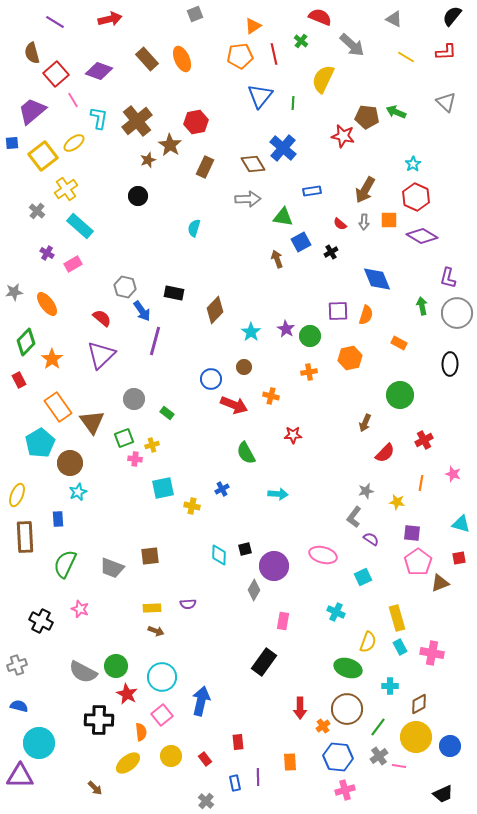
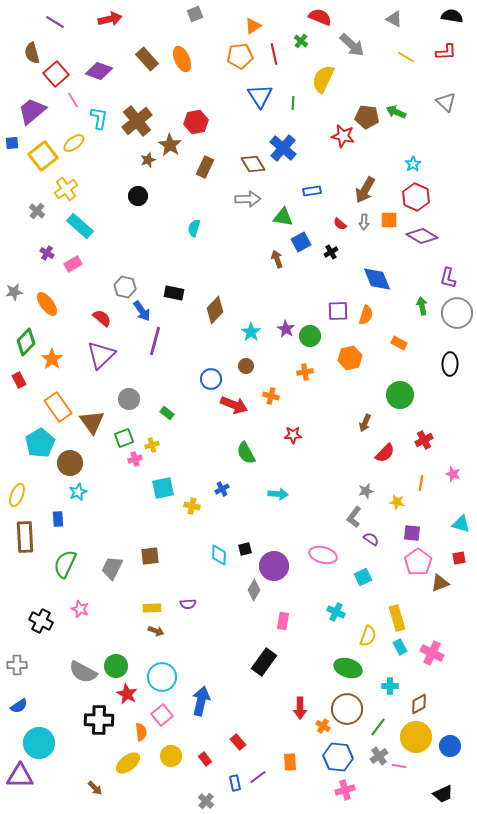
black semicircle at (452, 16): rotated 60 degrees clockwise
blue triangle at (260, 96): rotated 12 degrees counterclockwise
brown circle at (244, 367): moved 2 px right, 1 px up
orange cross at (309, 372): moved 4 px left
gray circle at (134, 399): moved 5 px left
pink cross at (135, 459): rotated 24 degrees counterclockwise
gray trapezoid at (112, 568): rotated 95 degrees clockwise
yellow semicircle at (368, 642): moved 6 px up
pink cross at (432, 653): rotated 15 degrees clockwise
gray cross at (17, 665): rotated 18 degrees clockwise
blue semicircle at (19, 706): rotated 132 degrees clockwise
orange cross at (323, 726): rotated 24 degrees counterclockwise
red rectangle at (238, 742): rotated 35 degrees counterclockwise
purple line at (258, 777): rotated 54 degrees clockwise
